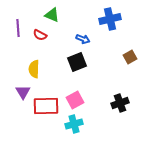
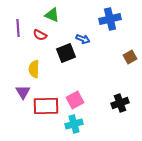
black square: moved 11 px left, 9 px up
